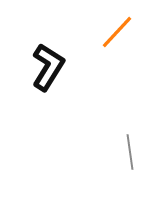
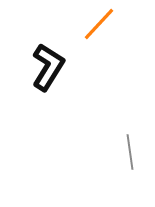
orange line: moved 18 px left, 8 px up
